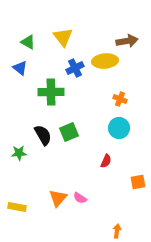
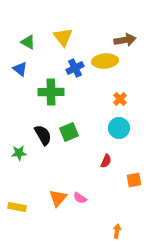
brown arrow: moved 2 px left, 1 px up
blue triangle: moved 1 px down
orange cross: rotated 24 degrees clockwise
orange square: moved 4 px left, 2 px up
